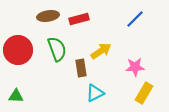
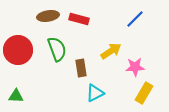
red rectangle: rotated 30 degrees clockwise
yellow arrow: moved 10 px right
